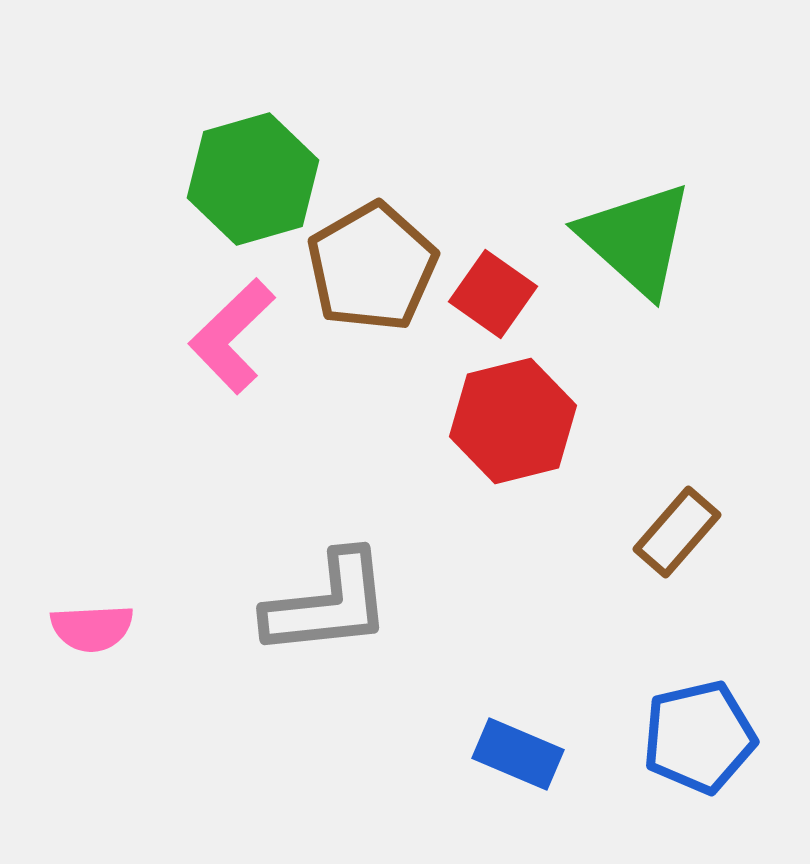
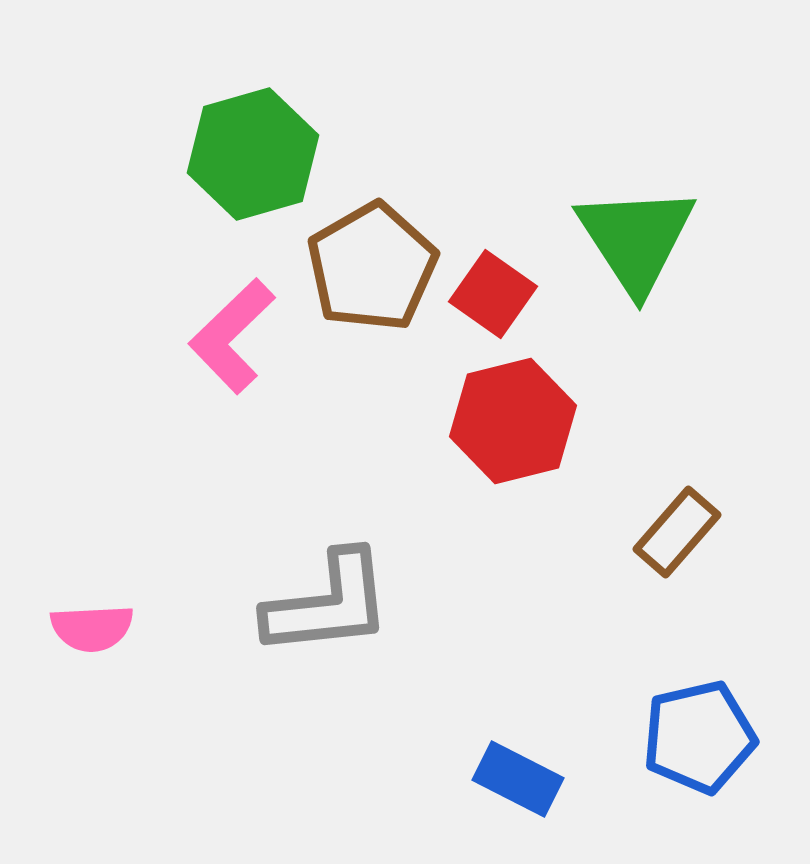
green hexagon: moved 25 px up
green triangle: rotated 15 degrees clockwise
blue rectangle: moved 25 px down; rotated 4 degrees clockwise
